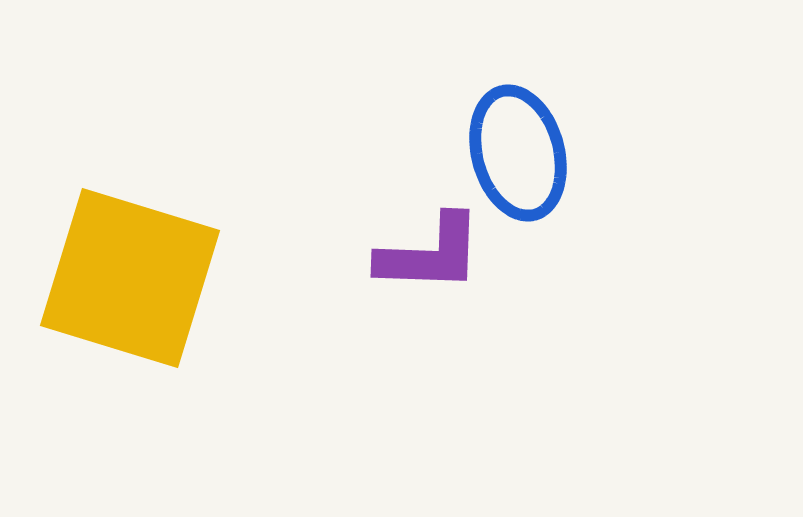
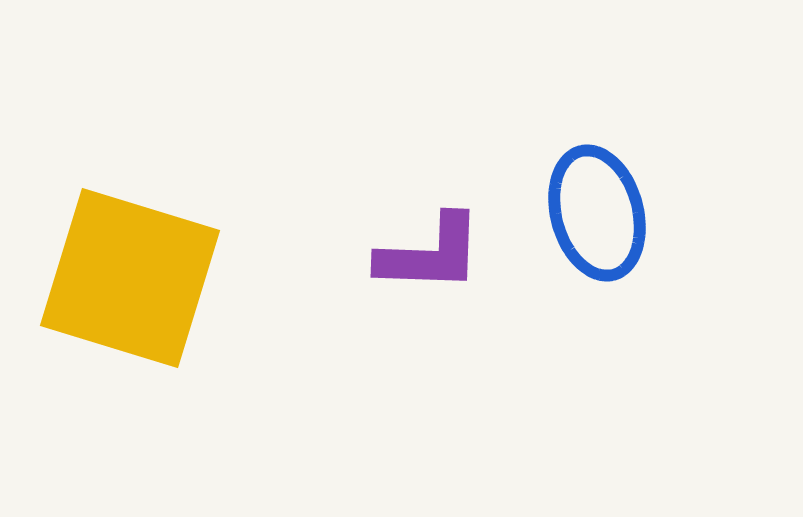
blue ellipse: moved 79 px right, 60 px down
